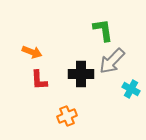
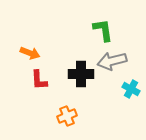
orange arrow: moved 2 px left, 1 px down
gray arrow: rotated 32 degrees clockwise
